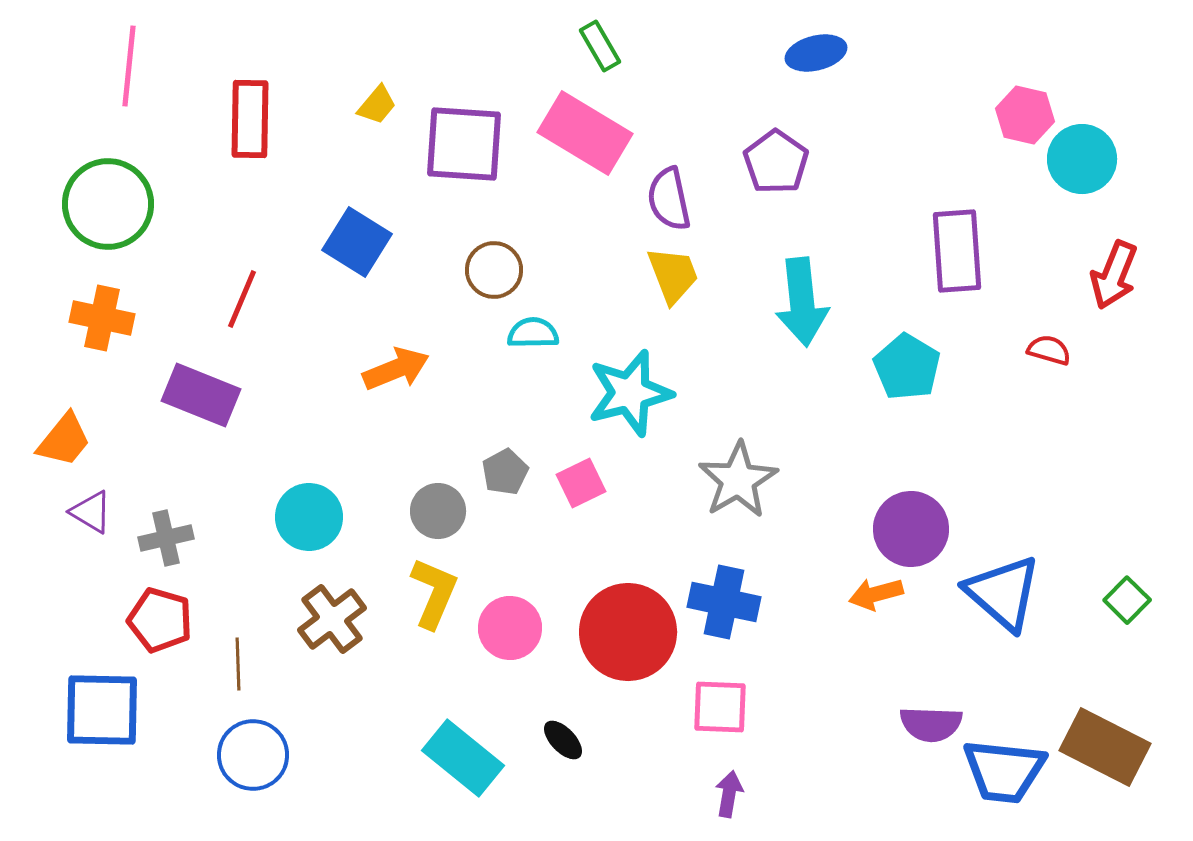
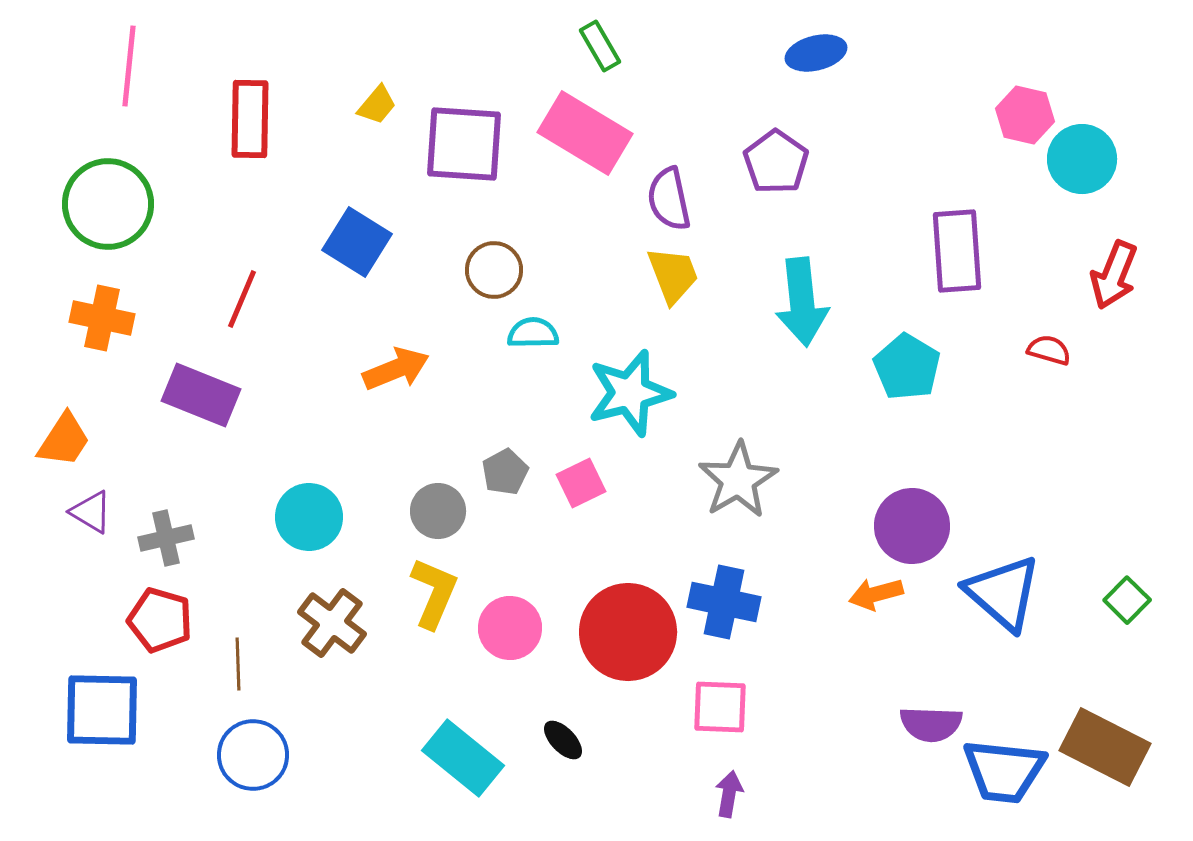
orange trapezoid at (64, 440): rotated 6 degrees counterclockwise
purple circle at (911, 529): moved 1 px right, 3 px up
brown cross at (332, 619): moved 4 px down; rotated 16 degrees counterclockwise
